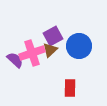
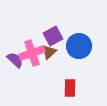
brown triangle: moved 1 px left, 2 px down
